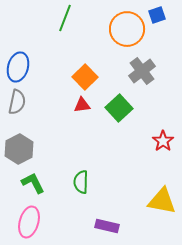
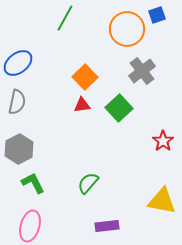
green line: rotated 8 degrees clockwise
blue ellipse: moved 4 px up; rotated 36 degrees clockwise
green semicircle: moved 7 px right, 1 px down; rotated 40 degrees clockwise
pink ellipse: moved 1 px right, 4 px down
purple rectangle: rotated 20 degrees counterclockwise
